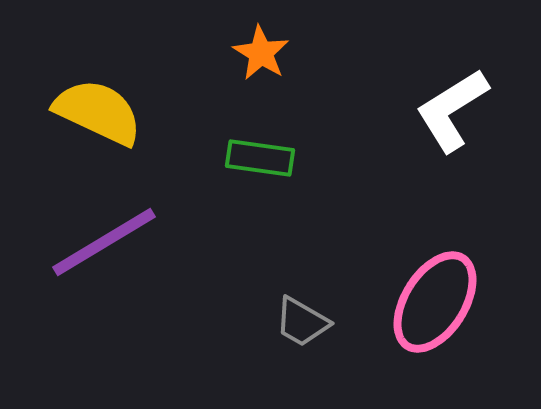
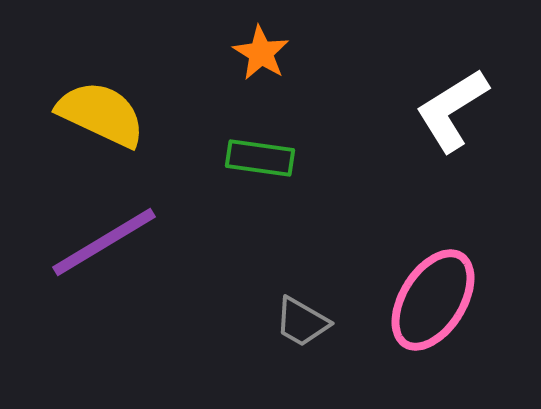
yellow semicircle: moved 3 px right, 2 px down
pink ellipse: moved 2 px left, 2 px up
